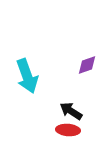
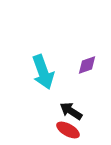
cyan arrow: moved 16 px right, 4 px up
red ellipse: rotated 25 degrees clockwise
